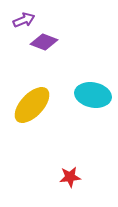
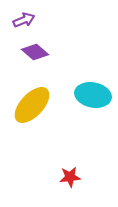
purple diamond: moved 9 px left, 10 px down; rotated 20 degrees clockwise
